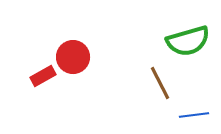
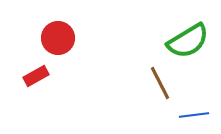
green semicircle: rotated 15 degrees counterclockwise
red circle: moved 15 px left, 19 px up
red rectangle: moved 7 px left
